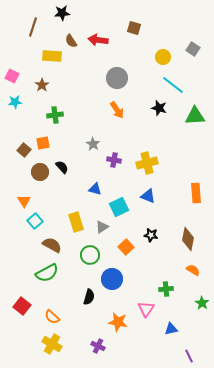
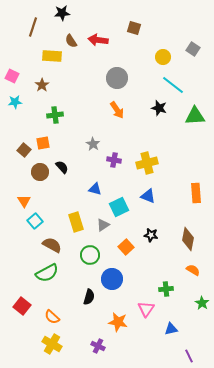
gray triangle at (102, 227): moved 1 px right, 2 px up
